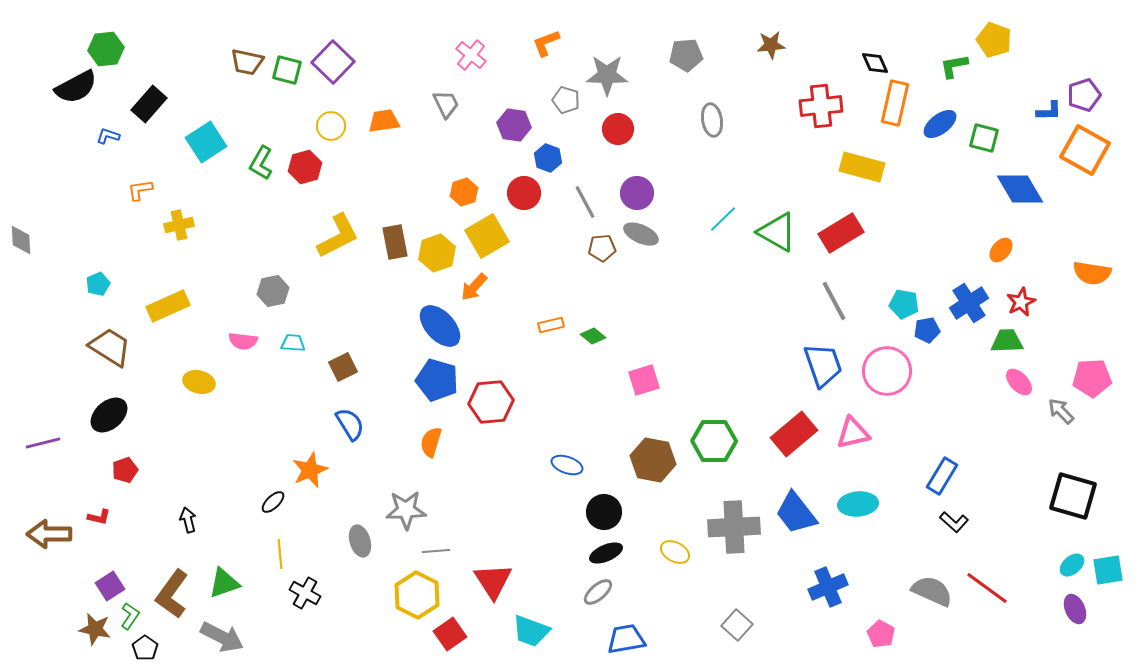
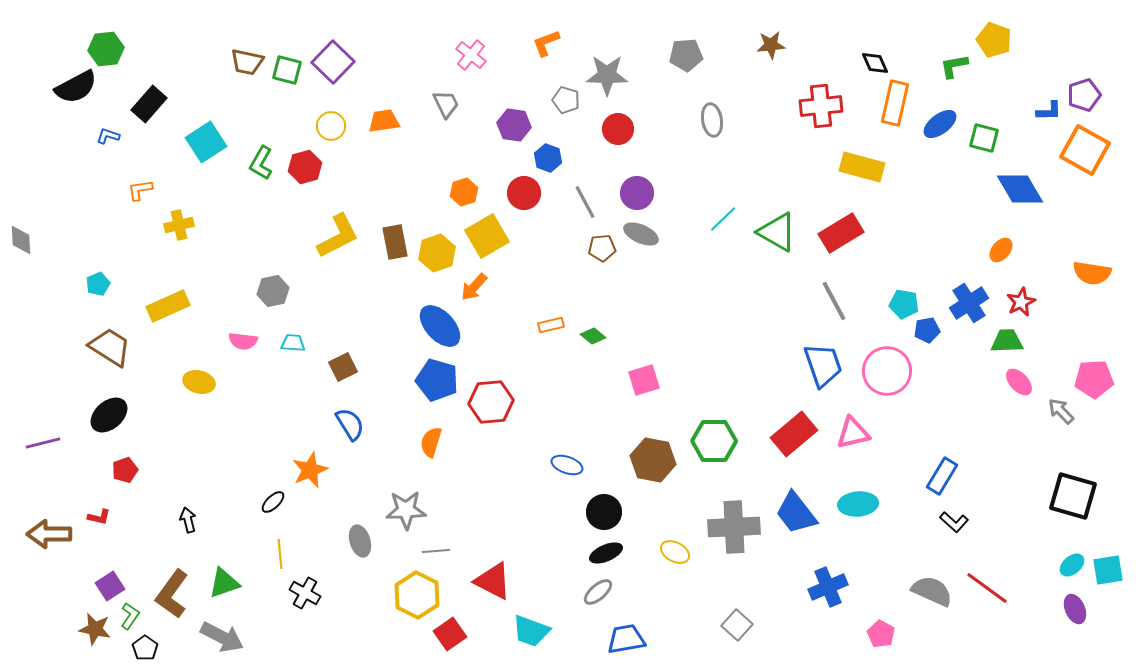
pink pentagon at (1092, 378): moved 2 px right, 1 px down
red triangle at (493, 581): rotated 30 degrees counterclockwise
